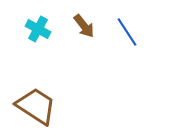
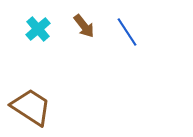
cyan cross: rotated 20 degrees clockwise
brown trapezoid: moved 5 px left, 1 px down
